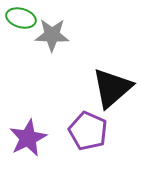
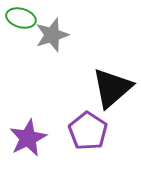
gray star: rotated 20 degrees counterclockwise
purple pentagon: rotated 9 degrees clockwise
